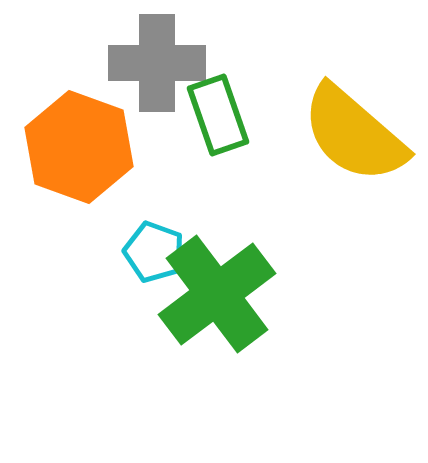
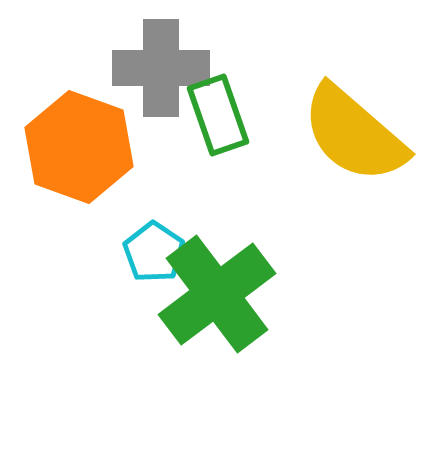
gray cross: moved 4 px right, 5 px down
cyan pentagon: rotated 14 degrees clockwise
